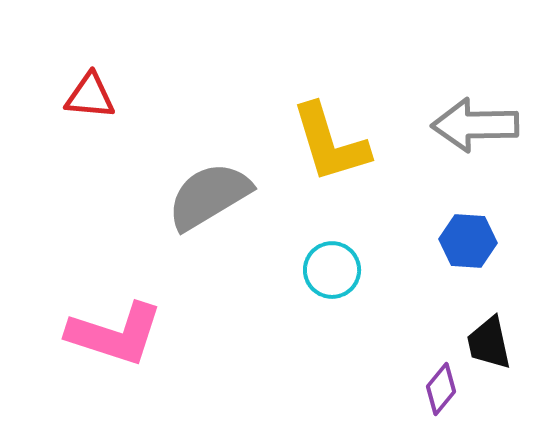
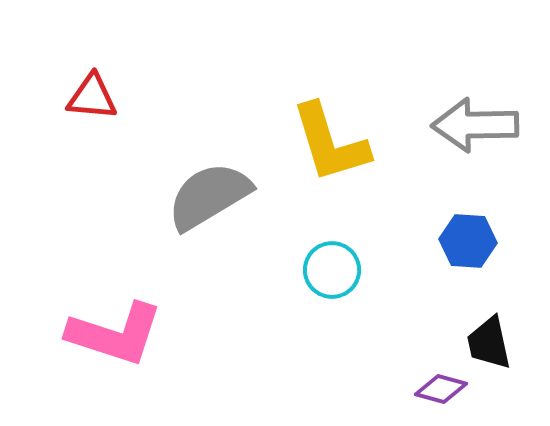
red triangle: moved 2 px right, 1 px down
purple diamond: rotated 66 degrees clockwise
